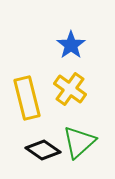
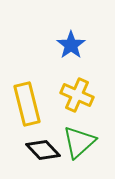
yellow cross: moved 7 px right, 6 px down; rotated 12 degrees counterclockwise
yellow rectangle: moved 6 px down
black diamond: rotated 12 degrees clockwise
